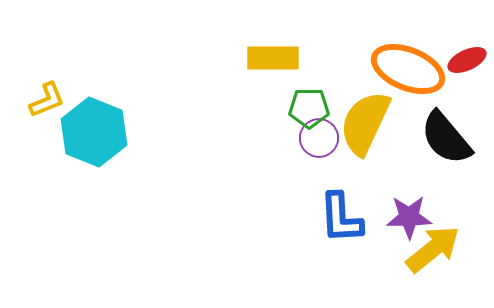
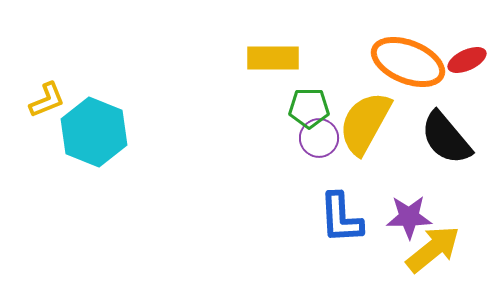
orange ellipse: moved 7 px up
yellow semicircle: rotated 4 degrees clockwise
